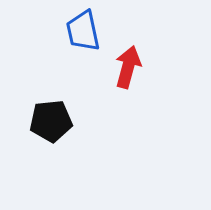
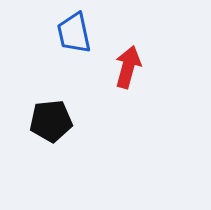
blue trapezoid: moved 9 px left, 2 px down
